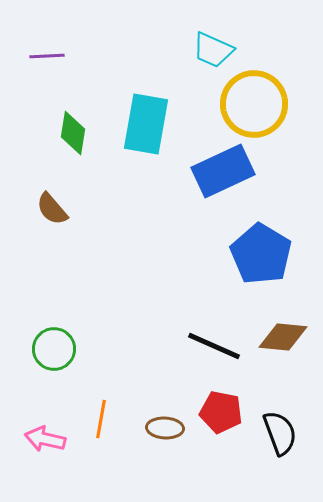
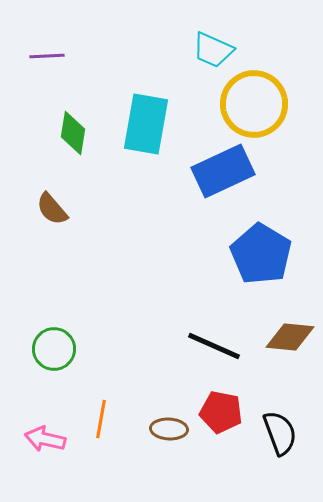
brown diamond: moved 7 px right
brown ellipse: moved 4 px right, 1 px down
